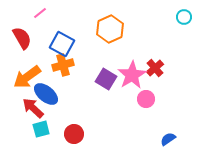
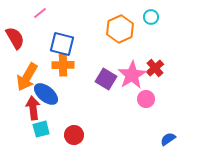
cyan circle: moved 33 px left
orange hexagon: moved 10 px right
red semicircle: moved 7 px left
blue square: rotated 15 degrees counterclockwise
orange cross: rotated 15 degrees clockwise
orange arrow: rotated 24 degrees counterclockwise
red arrow: rotated 40 degrees clockwise
red circle: moved 1 px down
